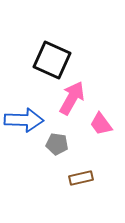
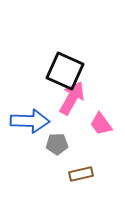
black square: moved 13 px right, 11 px down
blue arrow: moved 6 px right, 1 px down
gray pentagon: rotated 10 degrees counterclockwise
brown rectangle: moved 4 px up
